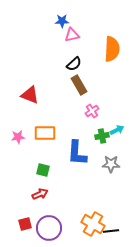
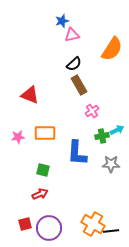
blue star: rotated 16 degrees counterclockwise
orange semicircle: rotated 30 degrees clockwise
